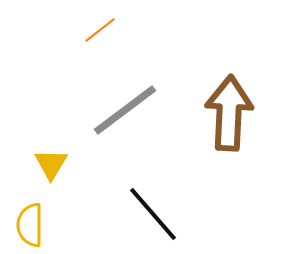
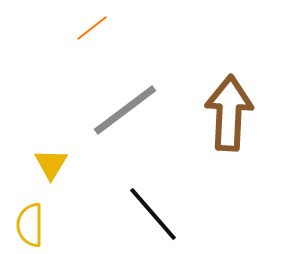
orange line: moved 8 px left, 2 px up
